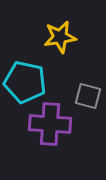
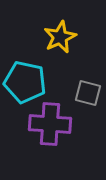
yellow star: rotated 16 degrees counterclockwise
gray square: moved 3 px up
